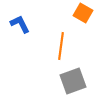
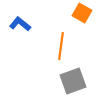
orange square: moved 1 px left
blue L-shape: rotated 25 degrees counterclockwise
